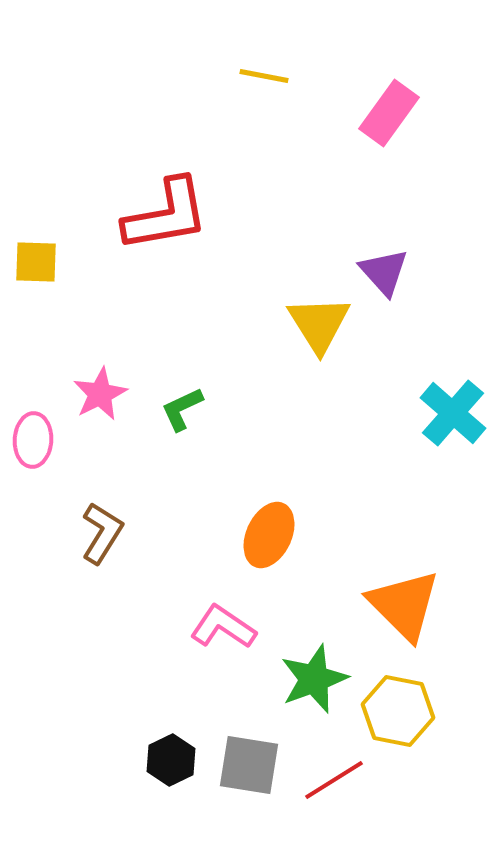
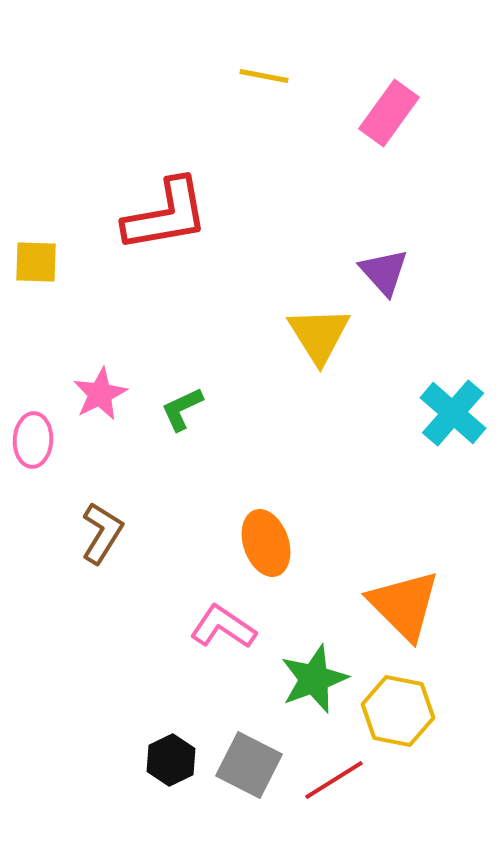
yellow triangle: moved 11 px down
orange ellipse: moved 3 px left, 8 px down; rotated 44 degrees counterclockwise
gray square: rotated 18 degrees clockwise
